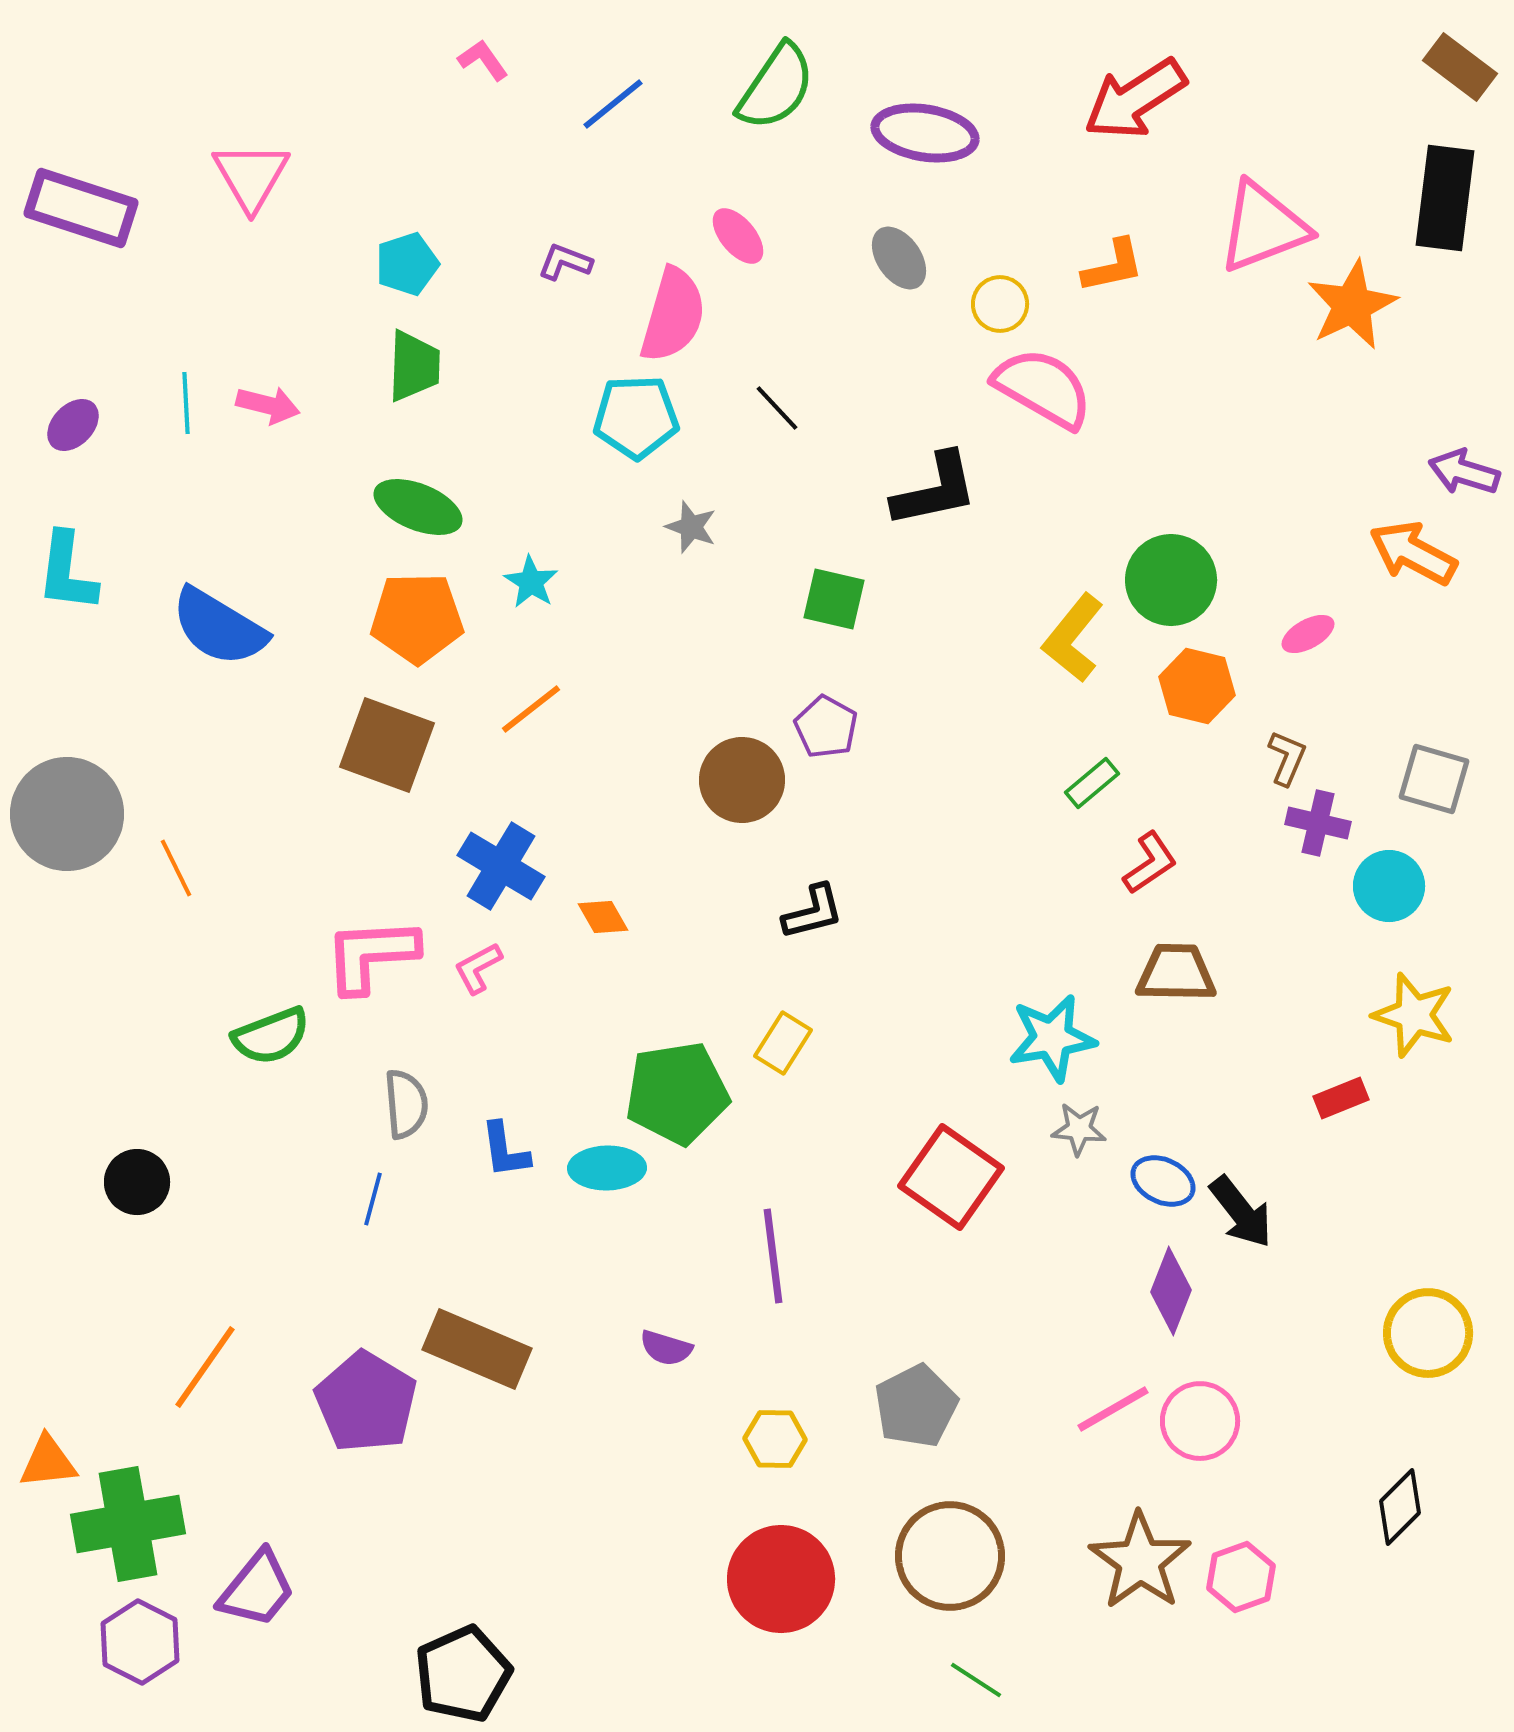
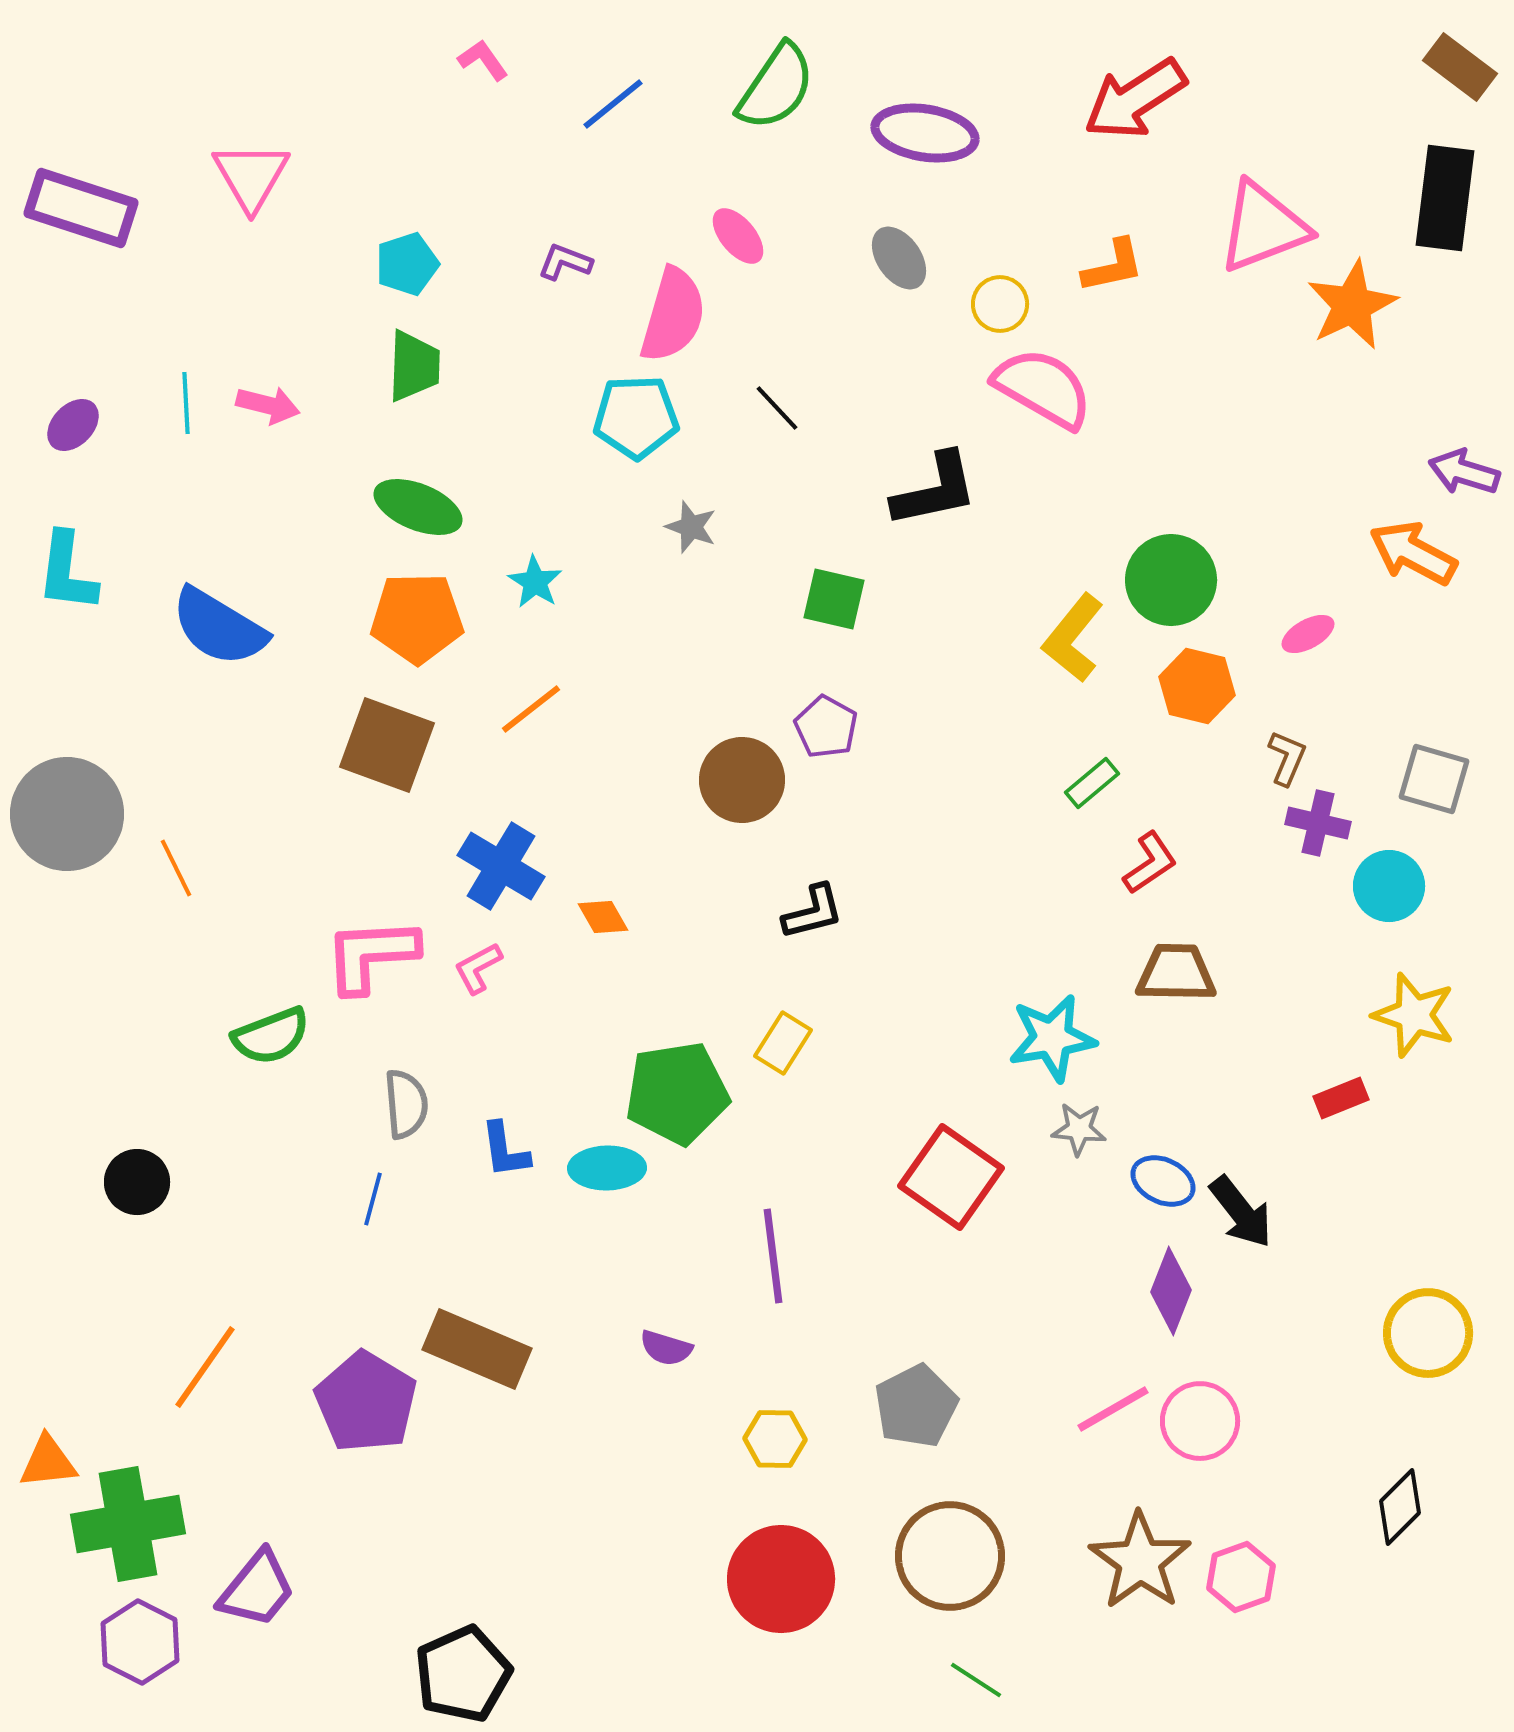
cyan star at (531, 582): moved 4 px right
